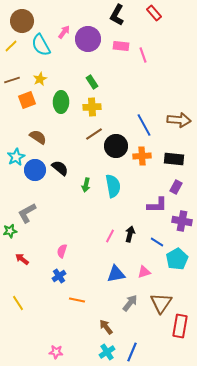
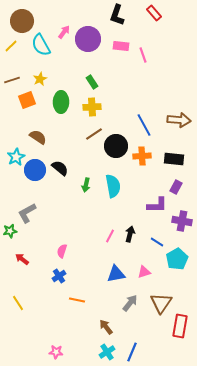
black L-shape at (117, 15): rotated 10 degrees counterclockwise
